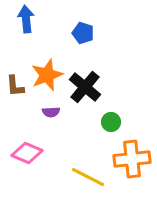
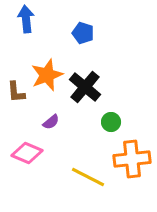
brown L-shape: moved 1 px right, 6 px down
purple semicircle: moved 10 px down; rotated 36 degrees counterclockwise
